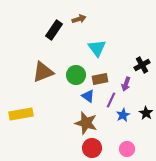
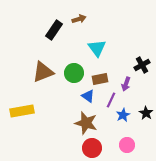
green circle: moved 2 px left, 2 px up
yellow rectangle: moved 1 px right, 3 px up
pink circle: moved 4 px up
